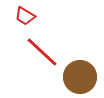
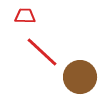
red trapezoid: rotated 150 degrees clockwise
